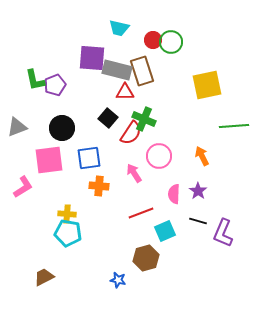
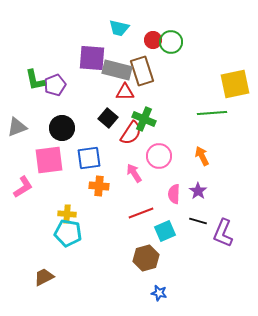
yellow square: moved 28 px right, 1 px up
green line: moved 22 px left, 13 px up
blue star: moved 41 px right, 13 px down
